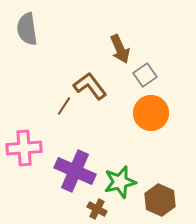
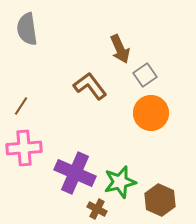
brown line: moved 43 px left
purple cross: moved 2 px down
